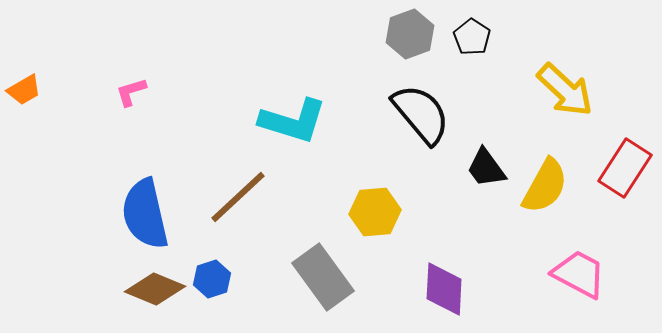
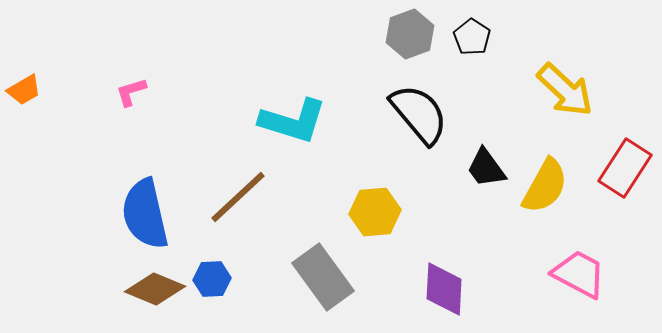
black semicircle: moved 2 px left
blue hexagon: rotated 15 degrees clockwise
